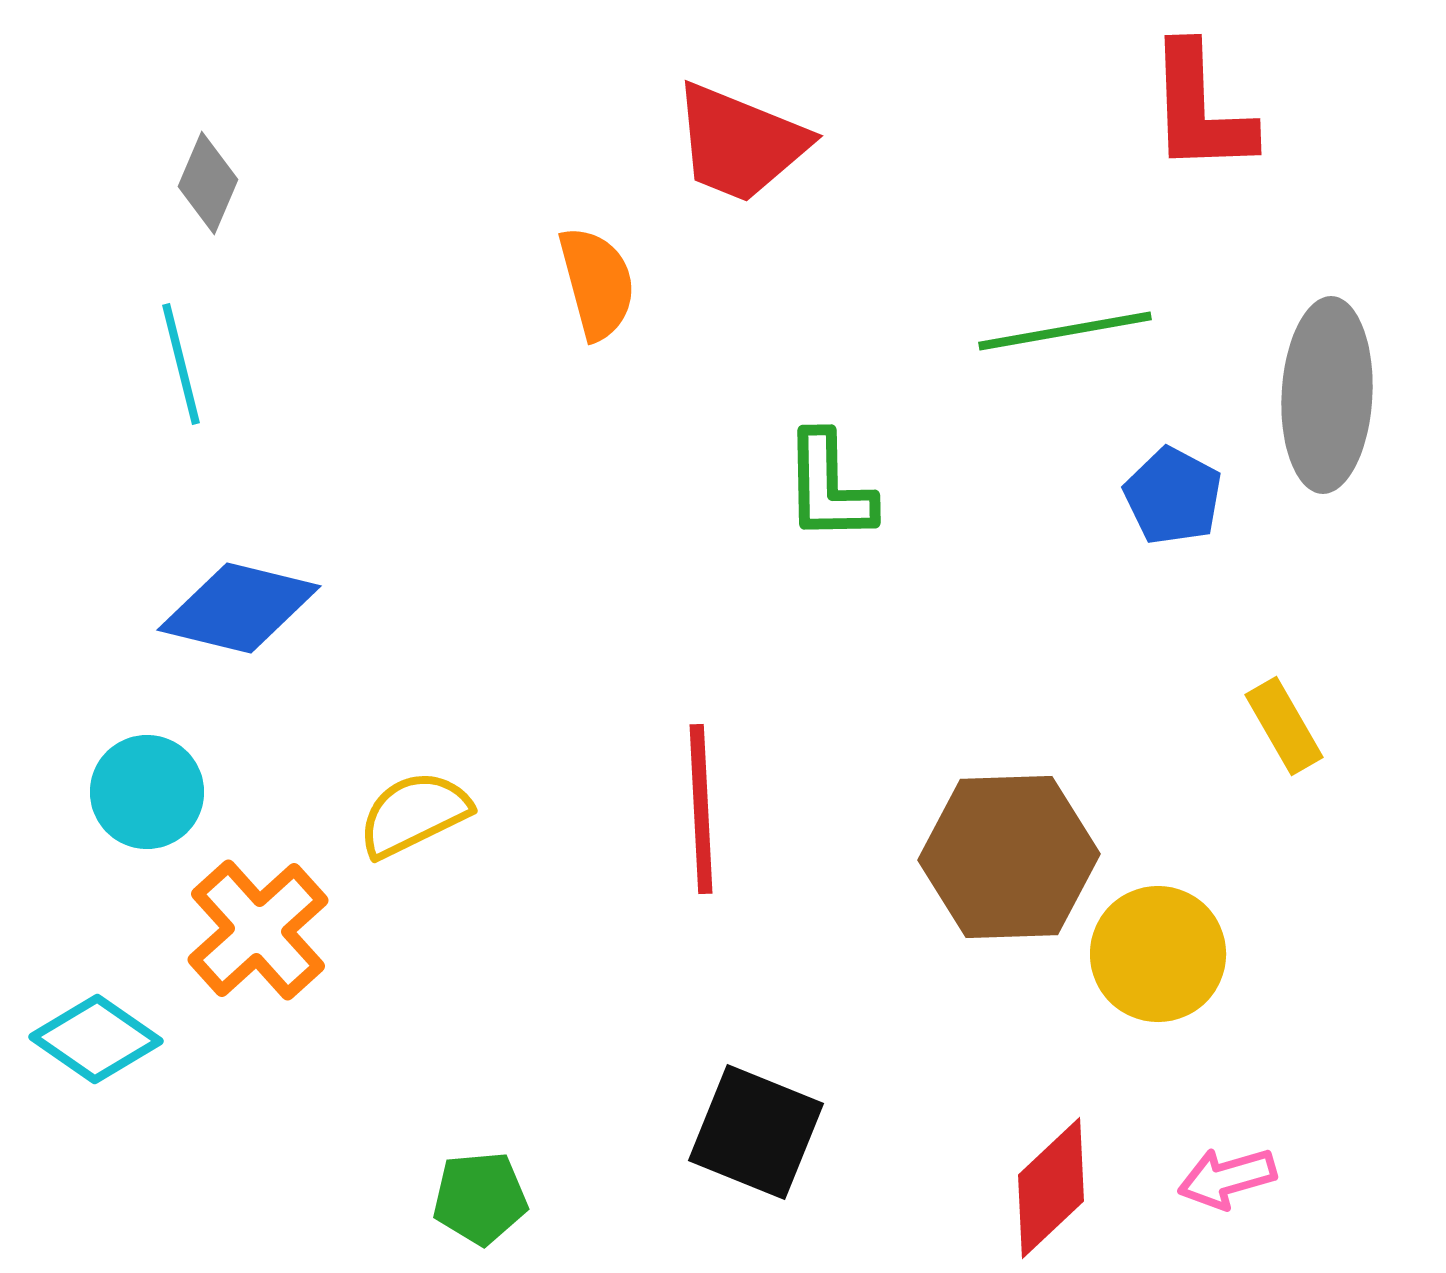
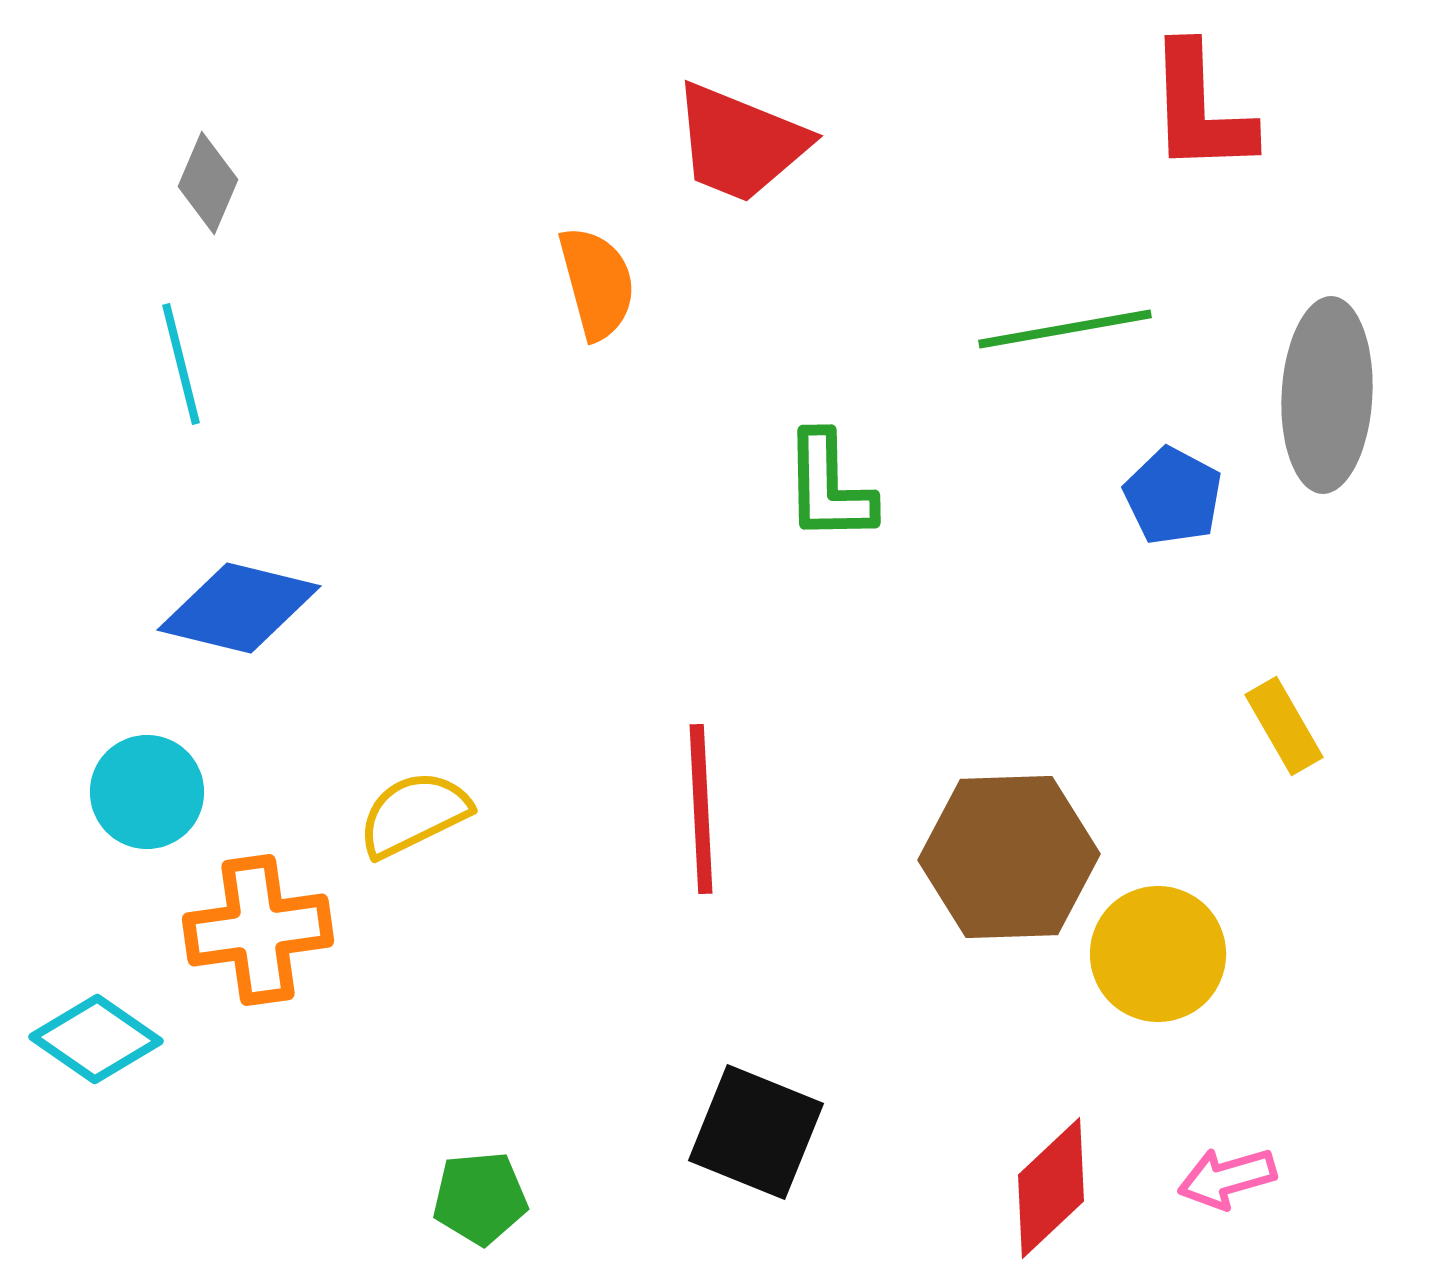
green line: moved 2 px up
orange cross: rotated 34 degrees clockwise
